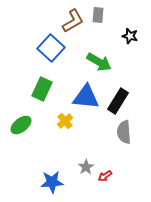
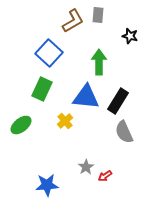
blue square: moved 2 px left, 5 px down
green arrow: rotated 120 degrees counterclockwise
gray semicircle: rotated 20 degrees counterclockwise
blue star: moved 5 px left, 3 px down
